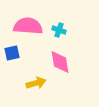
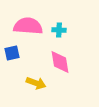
cyan cross: rotated 16 degrees counterclockwise
yellow arrow: rotated 36 degrees clockwise
